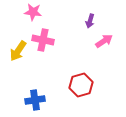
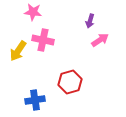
pink arrow: moved 4 px left, 1 px up
red hexagon: moved 11 px left, 3 px up
